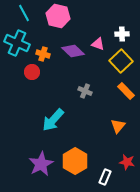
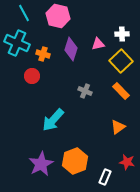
pink triangle: rotated 32 degrees counterclockwise
purple diamond: moved 2 px left, 2 px up; rotated 65 degrees clockwise
red circle: moved 4 px down
orange rectangle: moved 5 px left
orange triangle: moved 1 px down; rotated 14 degrees clockwise
orange hexagon: rotated 10 degrees clockwise
